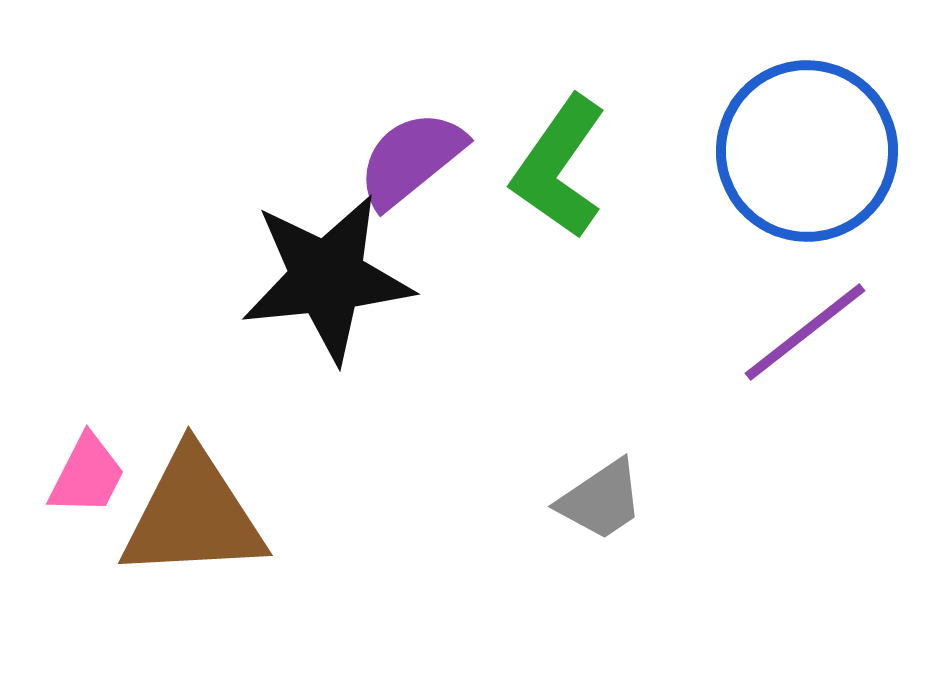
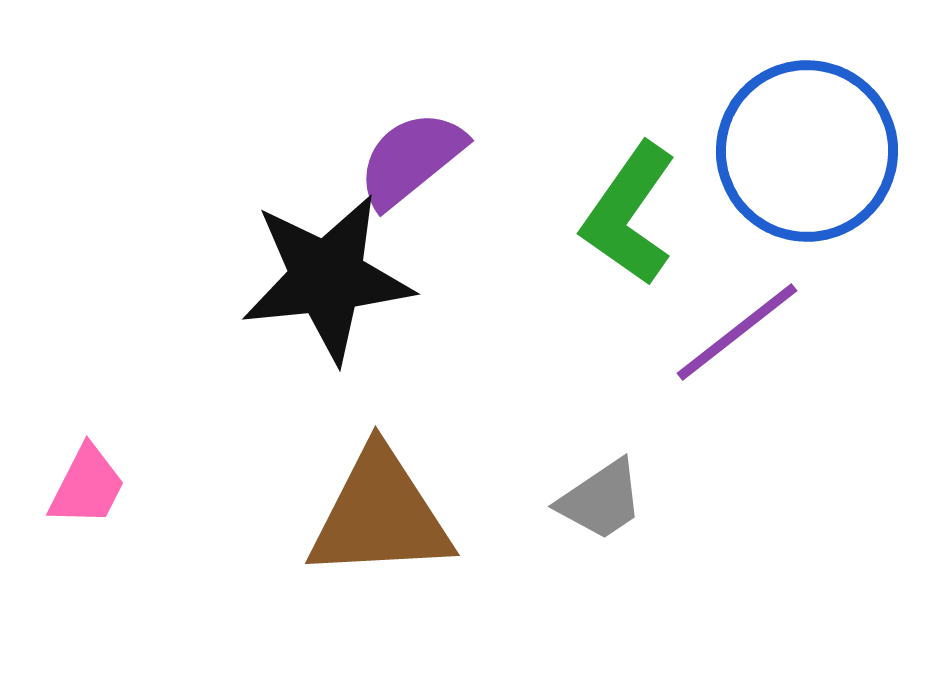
green L-shape: moved 70 px right, 47 px down
purple line: moved 68 px left
pink trapezoid: moved 11 px down
brown triangle: moved 187 px right
